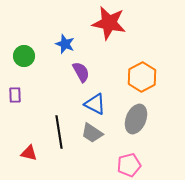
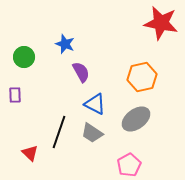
red star: moved 52 px right
green circle: moved 1 px down
orange hexagon: rotated 16 degrees clockwise
gray ellipse: rotated 32 degrees clockwise
black line: rotated 28 degrees clockwise
red triangle: moved 1 px right; rotated 30 degrees clockwise
pink pentagon: rotated 15 degrees counterclockwise
